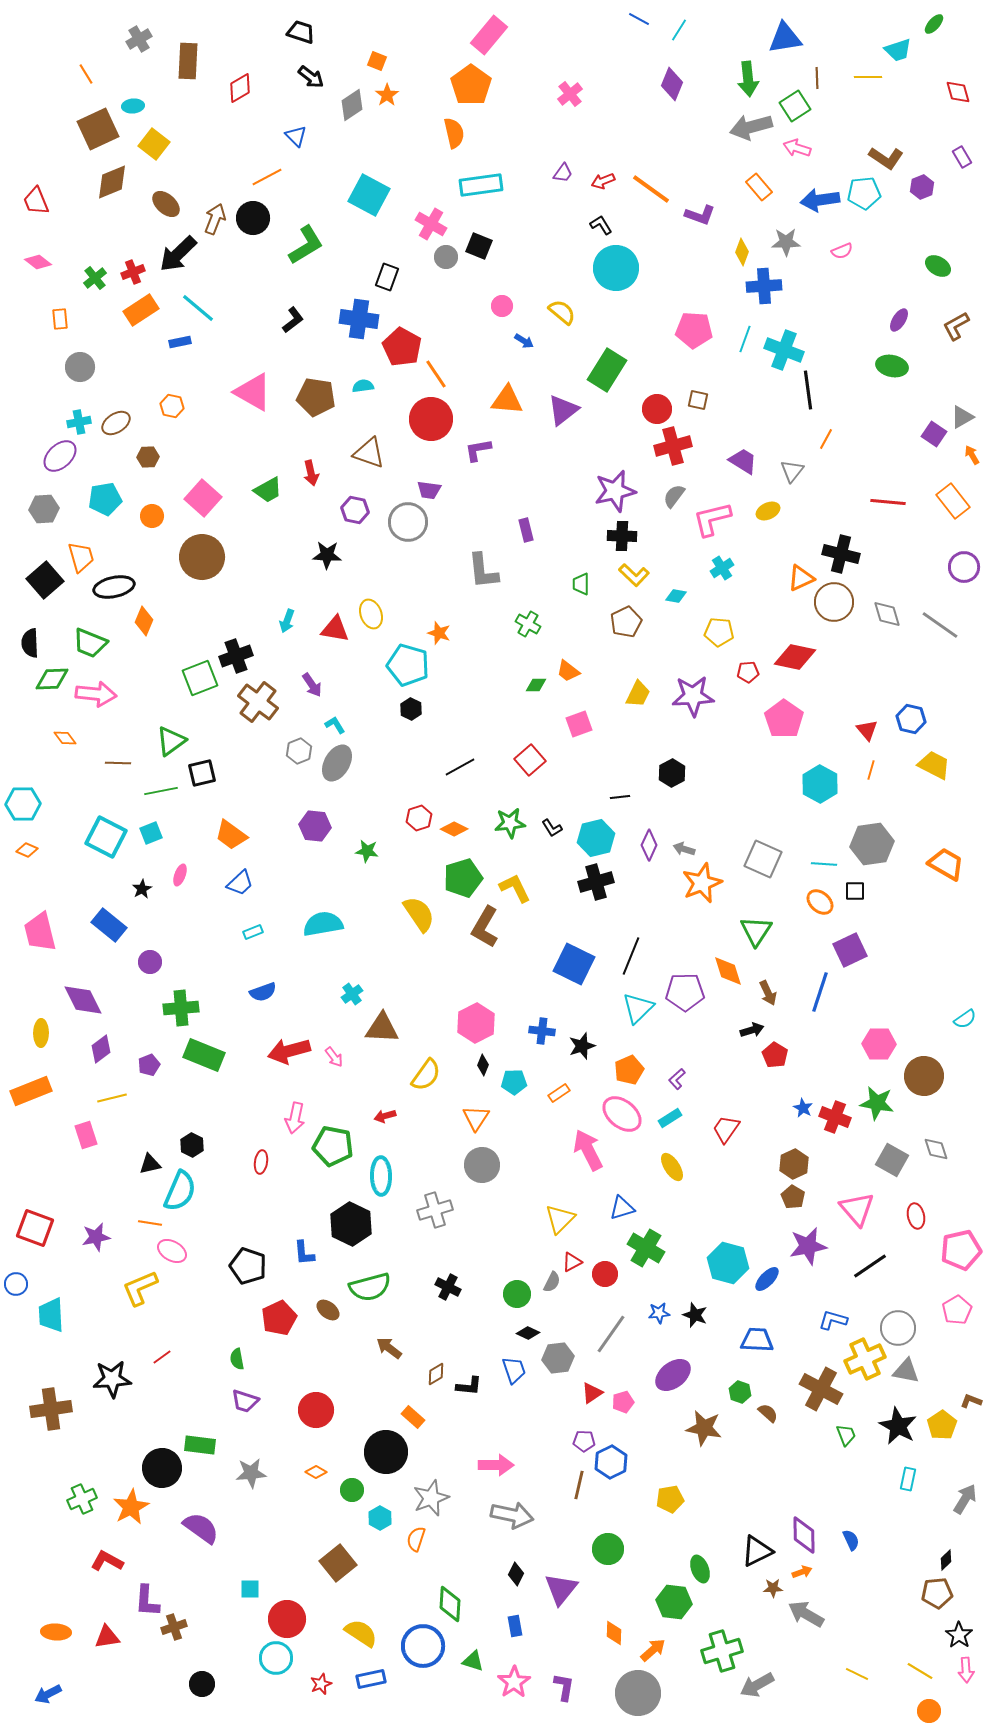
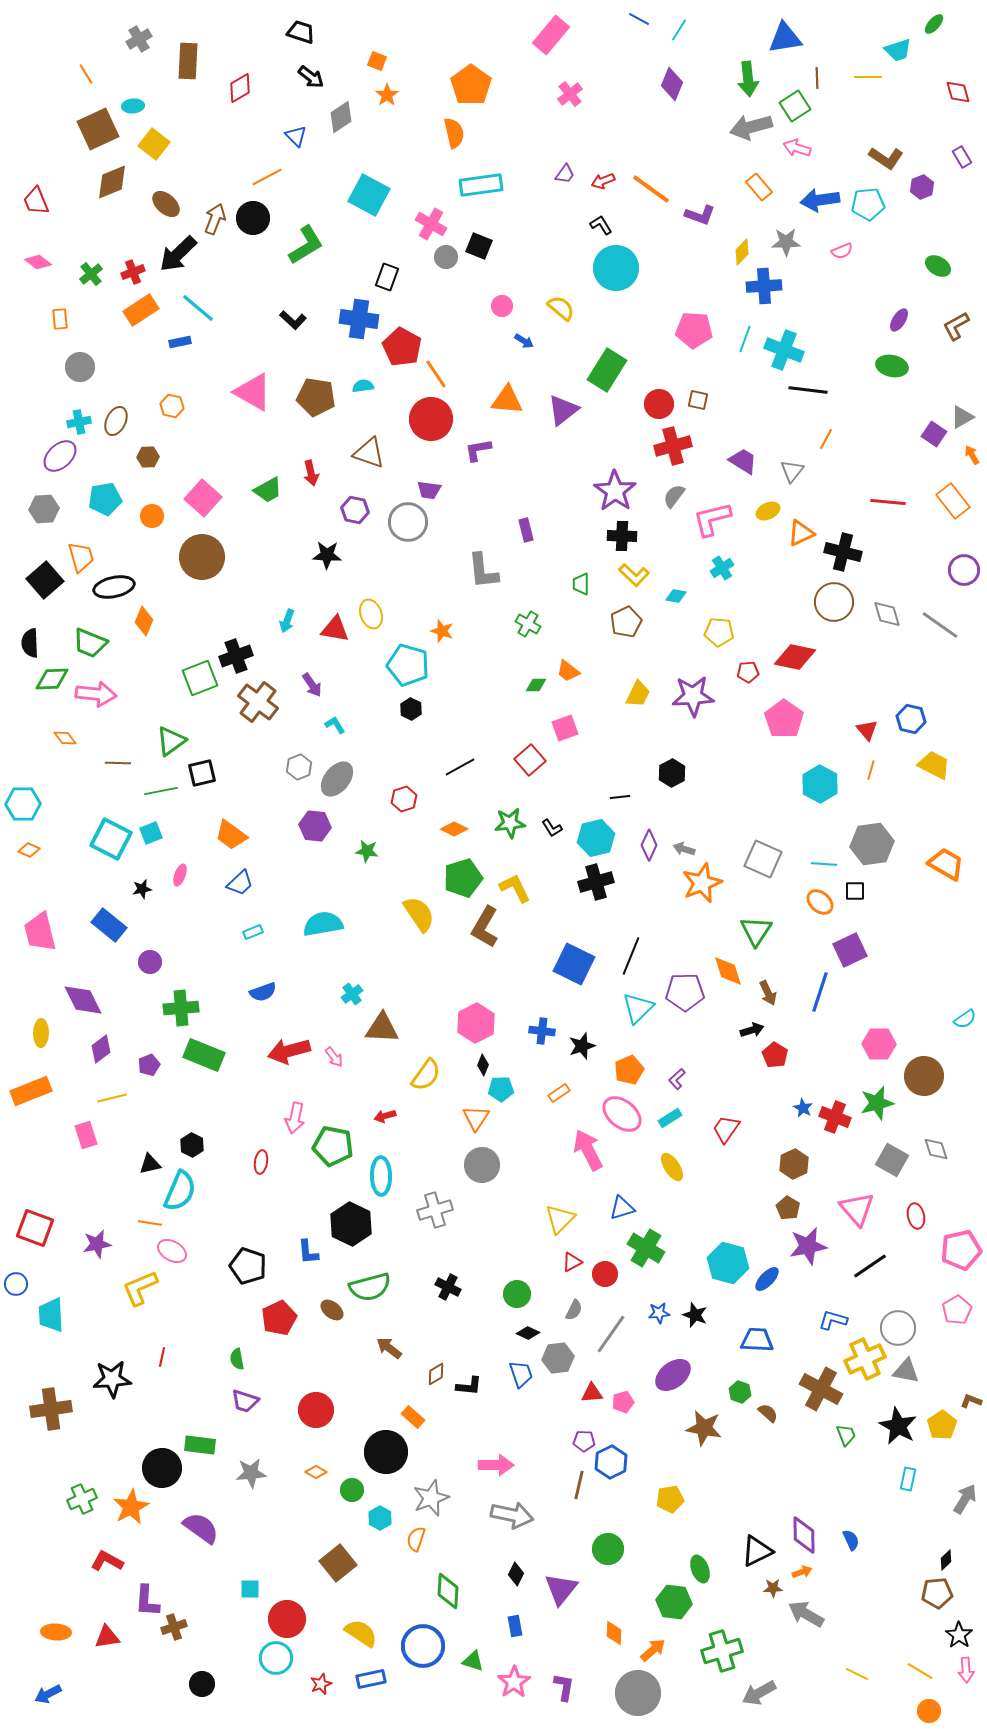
pink rectangle at (489, 35): moved 62 px right
gray diamond at (352, 105): moved 11 px left, 12 px down
purple trapezoid at (563, 173): moved 2 px right, 1 px down
cyan pentagon at (864, 193): moved 4 px right, 11 px down
yellow diamond at (742, 252): rotated 24 degrees clockwise
green cross at (95, 278): moved 4 px left, 4 px up
yellow semicircle at (562, 312): moved 1 px left, 4 px up
black L-shape at (293, 320): rotated 80 degrees clockwise
black line at (808, 390): rotated 75 degrees counterclockwise
red circle at (657, 409): moved 2 px right, 5 px up
brown ellipse at (116, 423): moved 2 px up; rotated 32 degrees counterclockwise
purple star at (615, 491): rotated 24 degrees counterclockwise
black cross at (841, 554): moved 2 px right, 2 px up
purple circle at (964, 567): moved 3 px down
orange triangle at (801, 578): moved 45 px up
orange star at (439, 633): moved 3 px right, 2 px up
pink square at (579, 724): moved 14 px left, 4 px down
gray hexagon at (299, 751): moved 16 px down
gray ellipse at (337, 763): moved 16 px down; rotated 9 degrees clockwise
red hexagon at (419, 818): moved 15 px left, 19 px up
cyan square at (106, 837): moved 5 px right, 2 px down
orange diamond at (27, 850): moved 2 px right
black star at (142, 889): rotated 18 degrees clockwise
cyan pentagon at (514, 1082): moved 13 px left, 7 px down
green star at (877, 1103): rotated 24 degrees counterclockwise
brown pentagon at (793, 1197): moved 5 px left, 11 px down
purple star at (96, 1237): moved 1 px right, 7 px down
blue L-shape at (304, 1253): moved 4 px right, 1 px up
gray semicircle at (552, 1282): moved 22 px right, 28 px down
brown ellipse at (328, 1310): moved 4 px right
red line at (162, 1357): rotated 42 degrees counterclockwise
blue trapezoid at (514, 1370): moved 7 px right, 4 px down
red triangle at (592, 1393): rotated 30 degrees clockwise
green diamond at (450, 1604): moved 2 px left, 13 px up
gray arrow at (757, 1685): moved 2 px right, 8 px down
